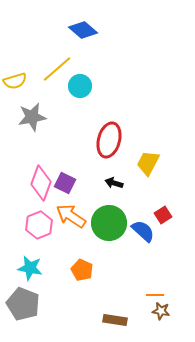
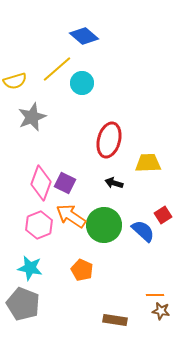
blue diamond: moved 1 px right, 6 px down
cyan circle: moved 2 px right, 3 px up
gray star: rotated 12 degrees counterclockwise
yellow trapezoid: rotated 60 degrees clockwise
green circle: moved 5 px left, 2 px down
